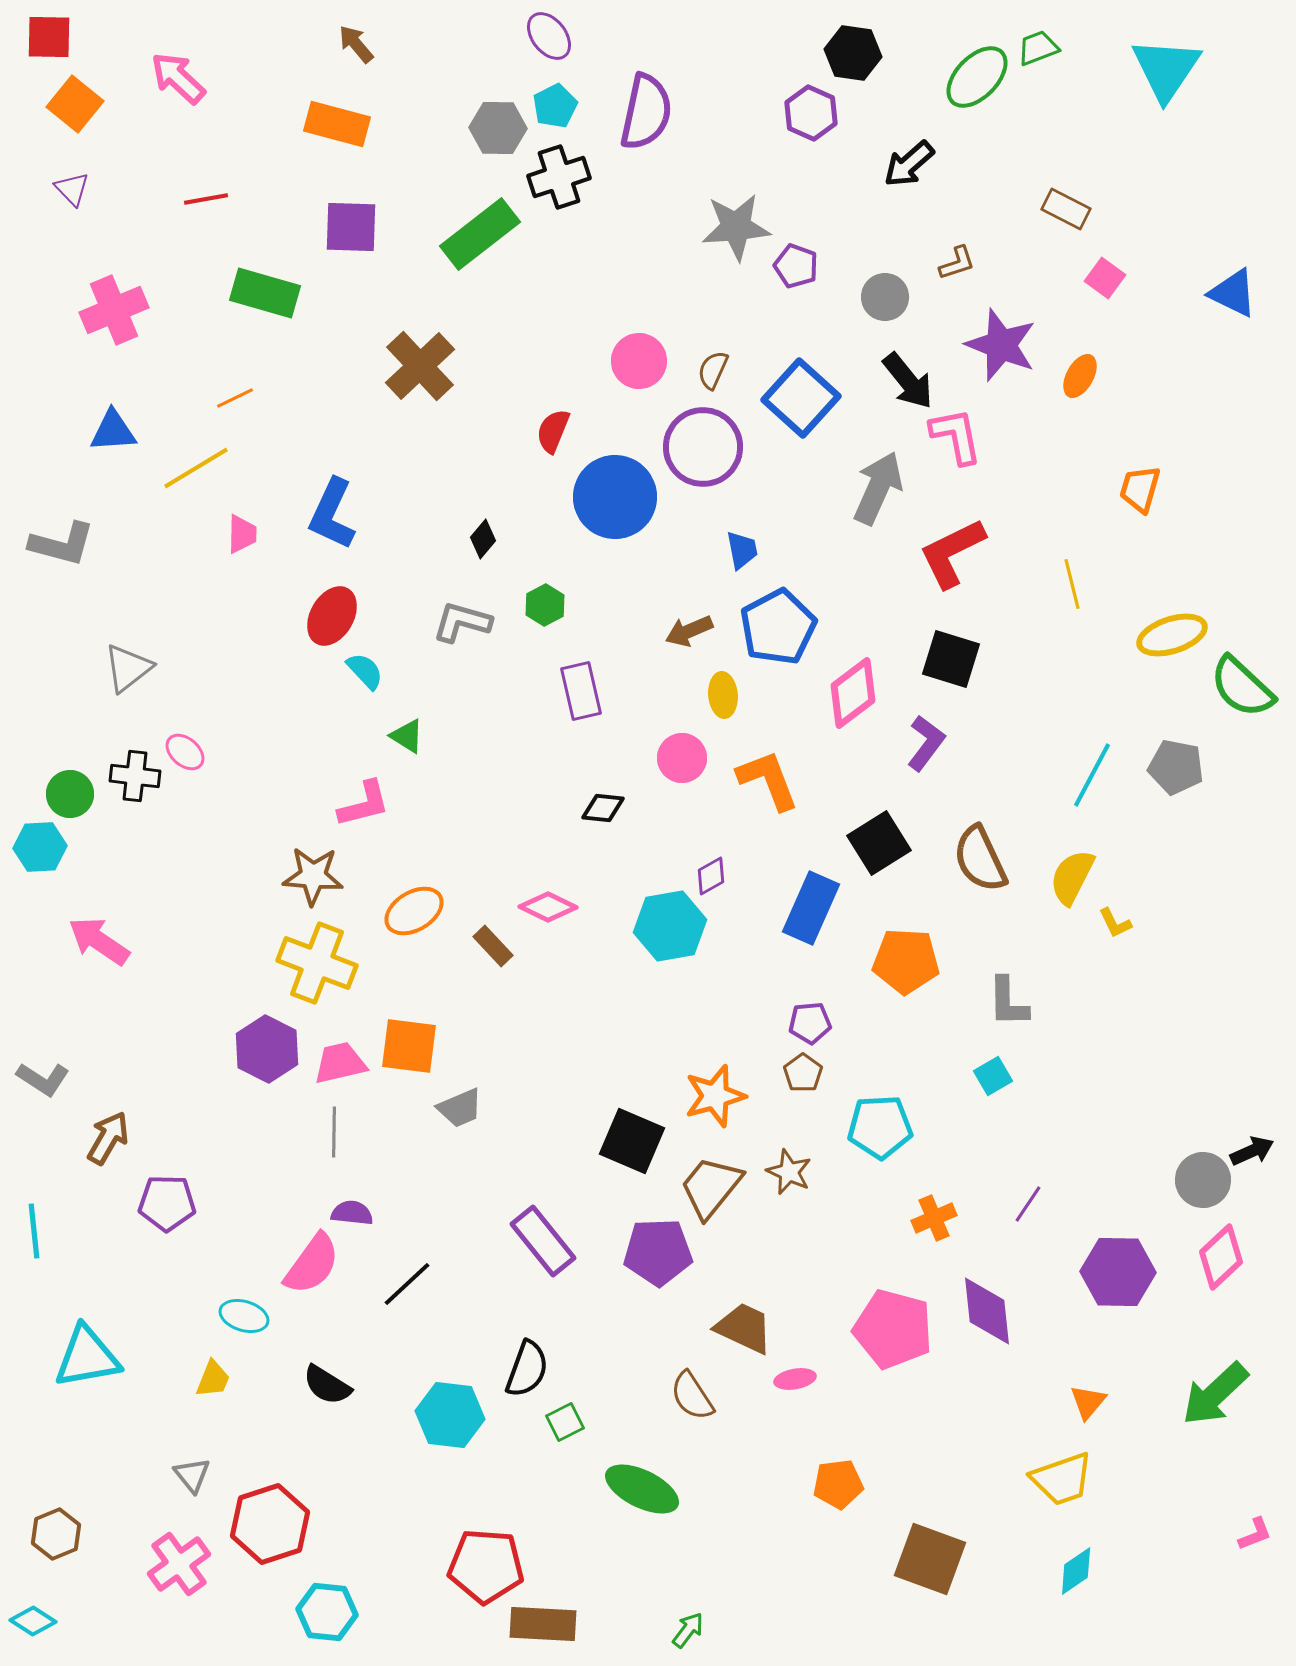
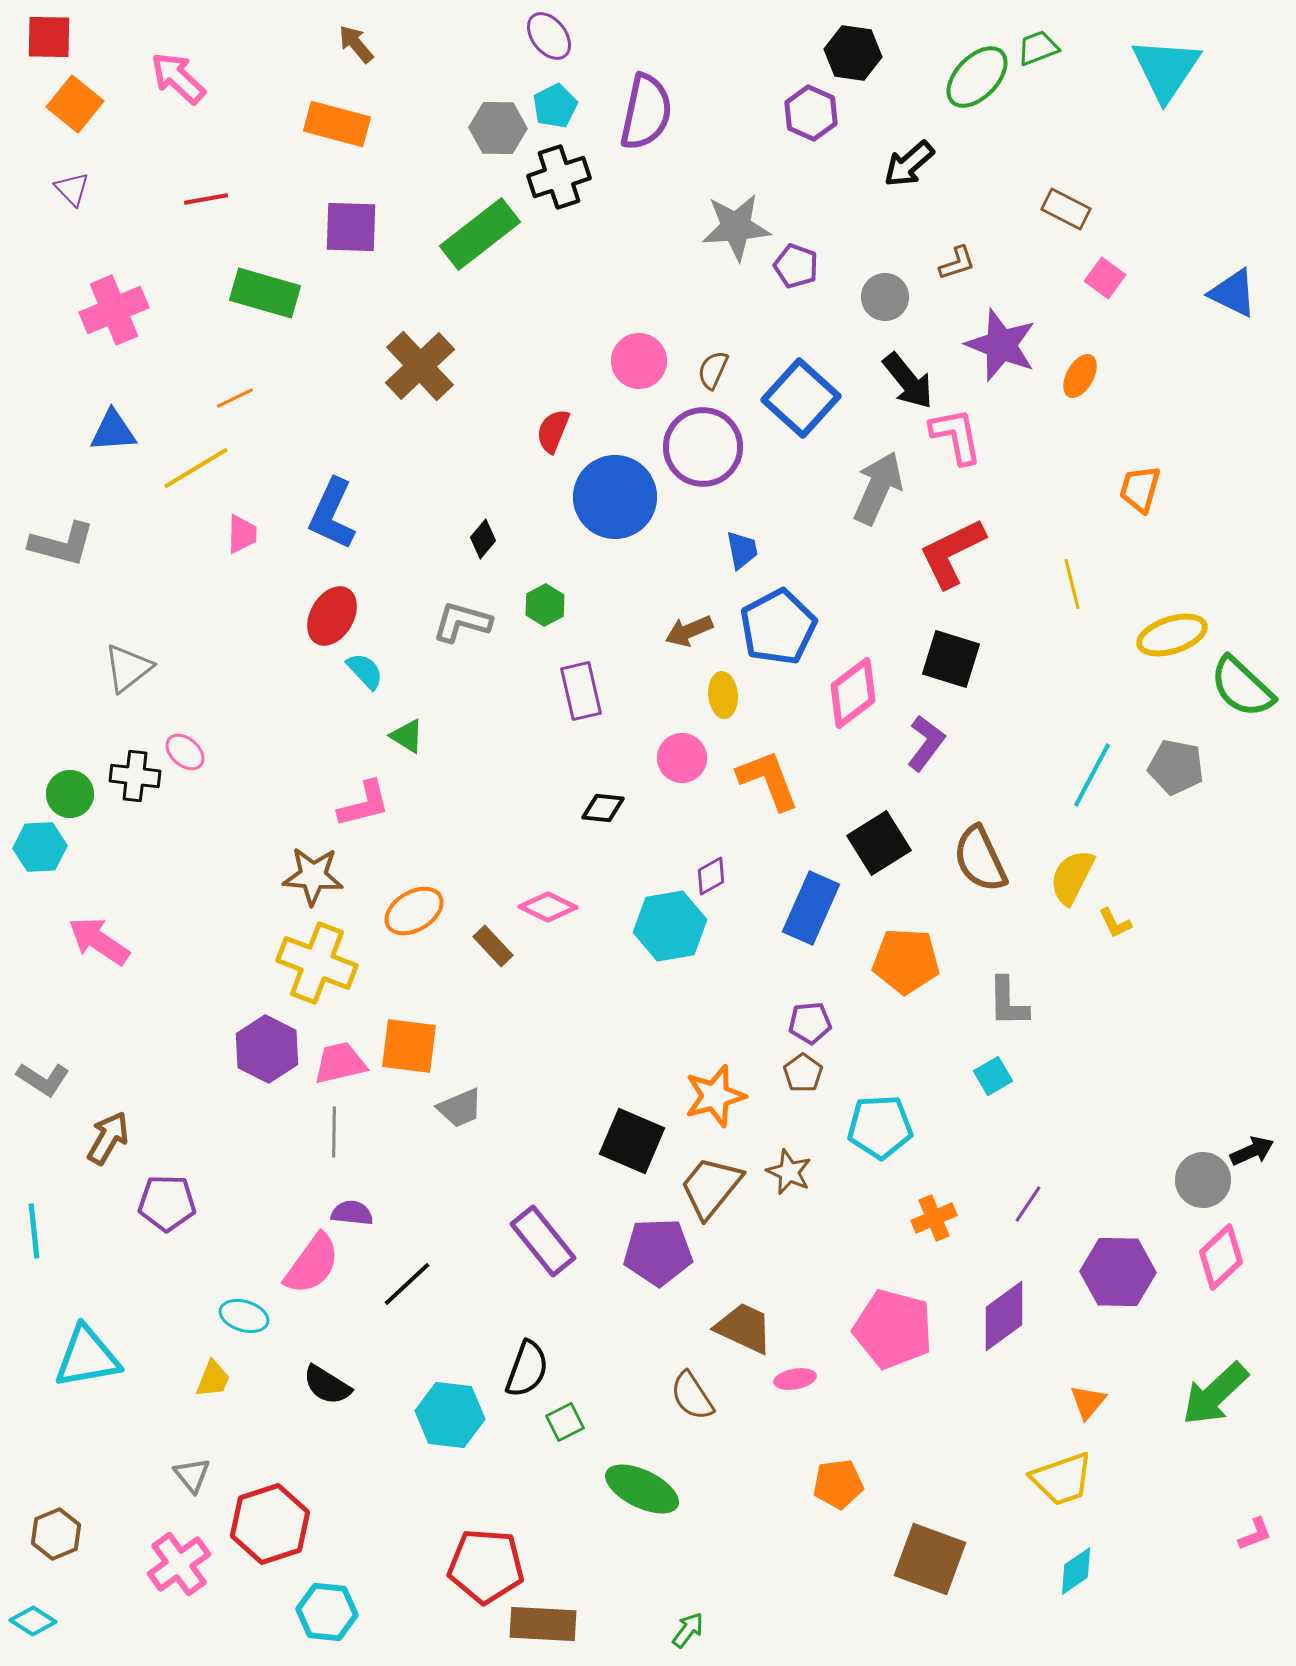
purple diamond at (987, 1311): moved 17 px right, 5 px down; rotated 60 degrees clockwise
